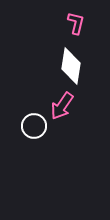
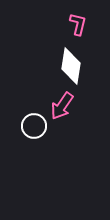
pink L-shape: moved 2 px right, 1 px down
